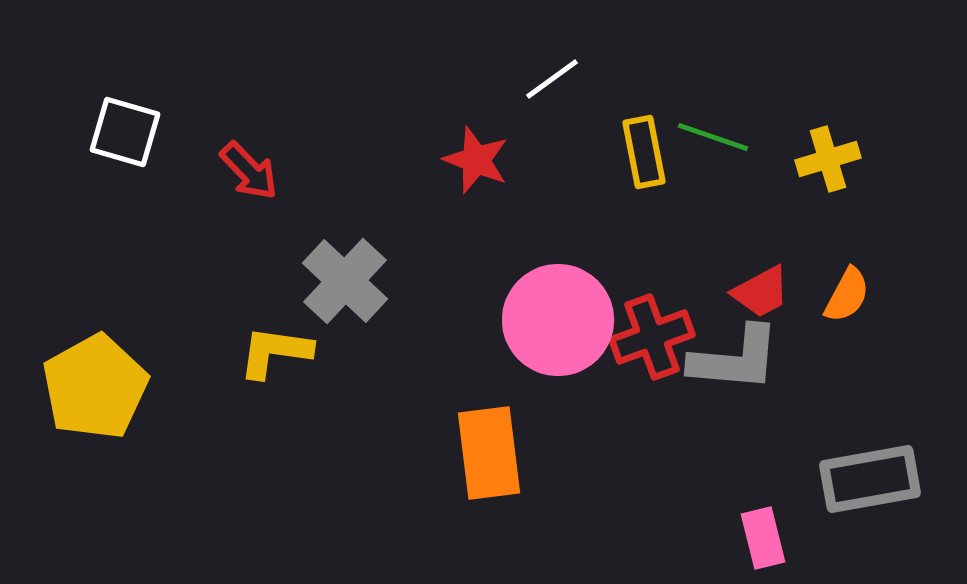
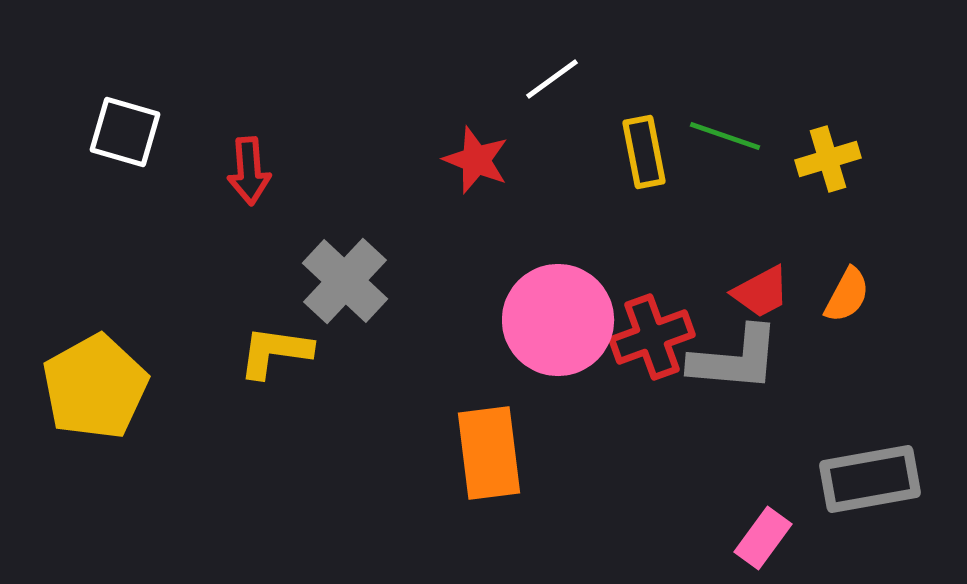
green line: moved 12 px right, 1 px up
red arrow: rotated 40 degrees clockwise
pink rectangle: rotated 50 degrees clockwise
